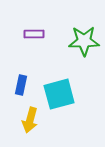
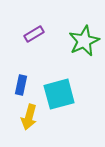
purple rectangle: rotated 30 degrees counterclockwise
green star: rotated 24 degrees counterclockwise
yellow arrow: moved 1 px left, 3 px up
